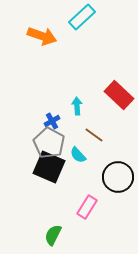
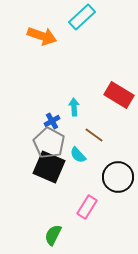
red rectangle: rotated 12 degrees counterclockwise
cyan arrow: moved 3 px left, 1 px down
